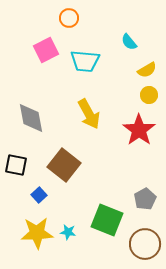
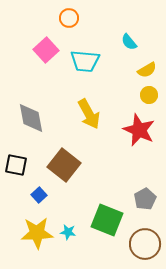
pink square: rotated 15 degrees counterclockwise
red star: rotated 12 degrees counterclockwise
